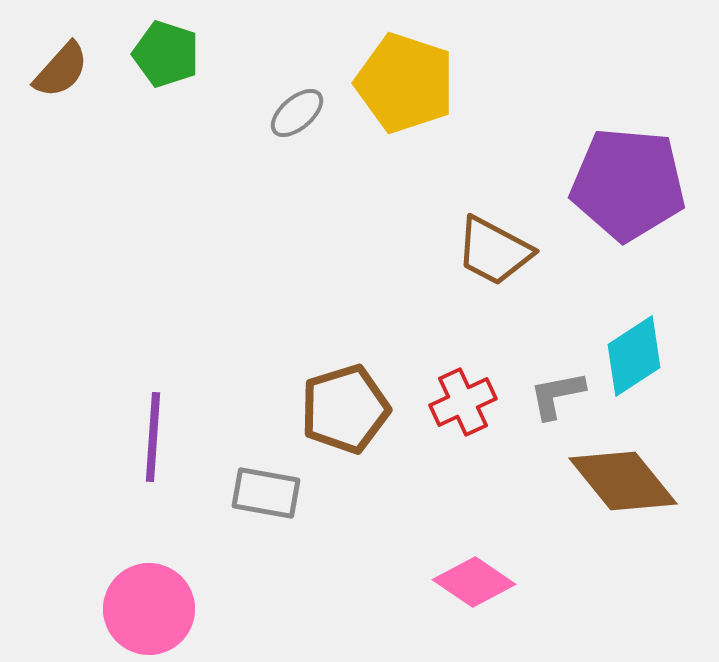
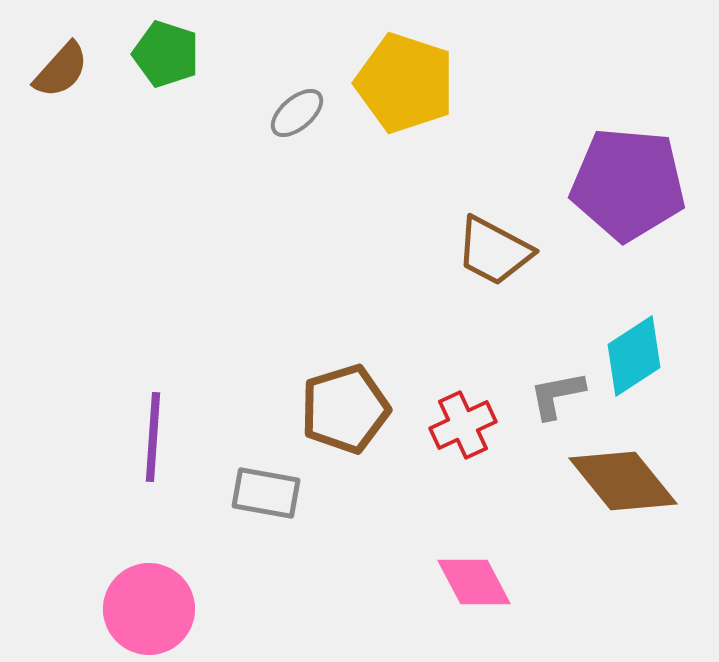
red cross: moved 23 px down
pink diamond: rotated 28 degrees clockwise
